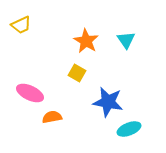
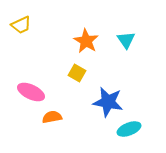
pink ellipse: moved 1 px right, 1 px up
